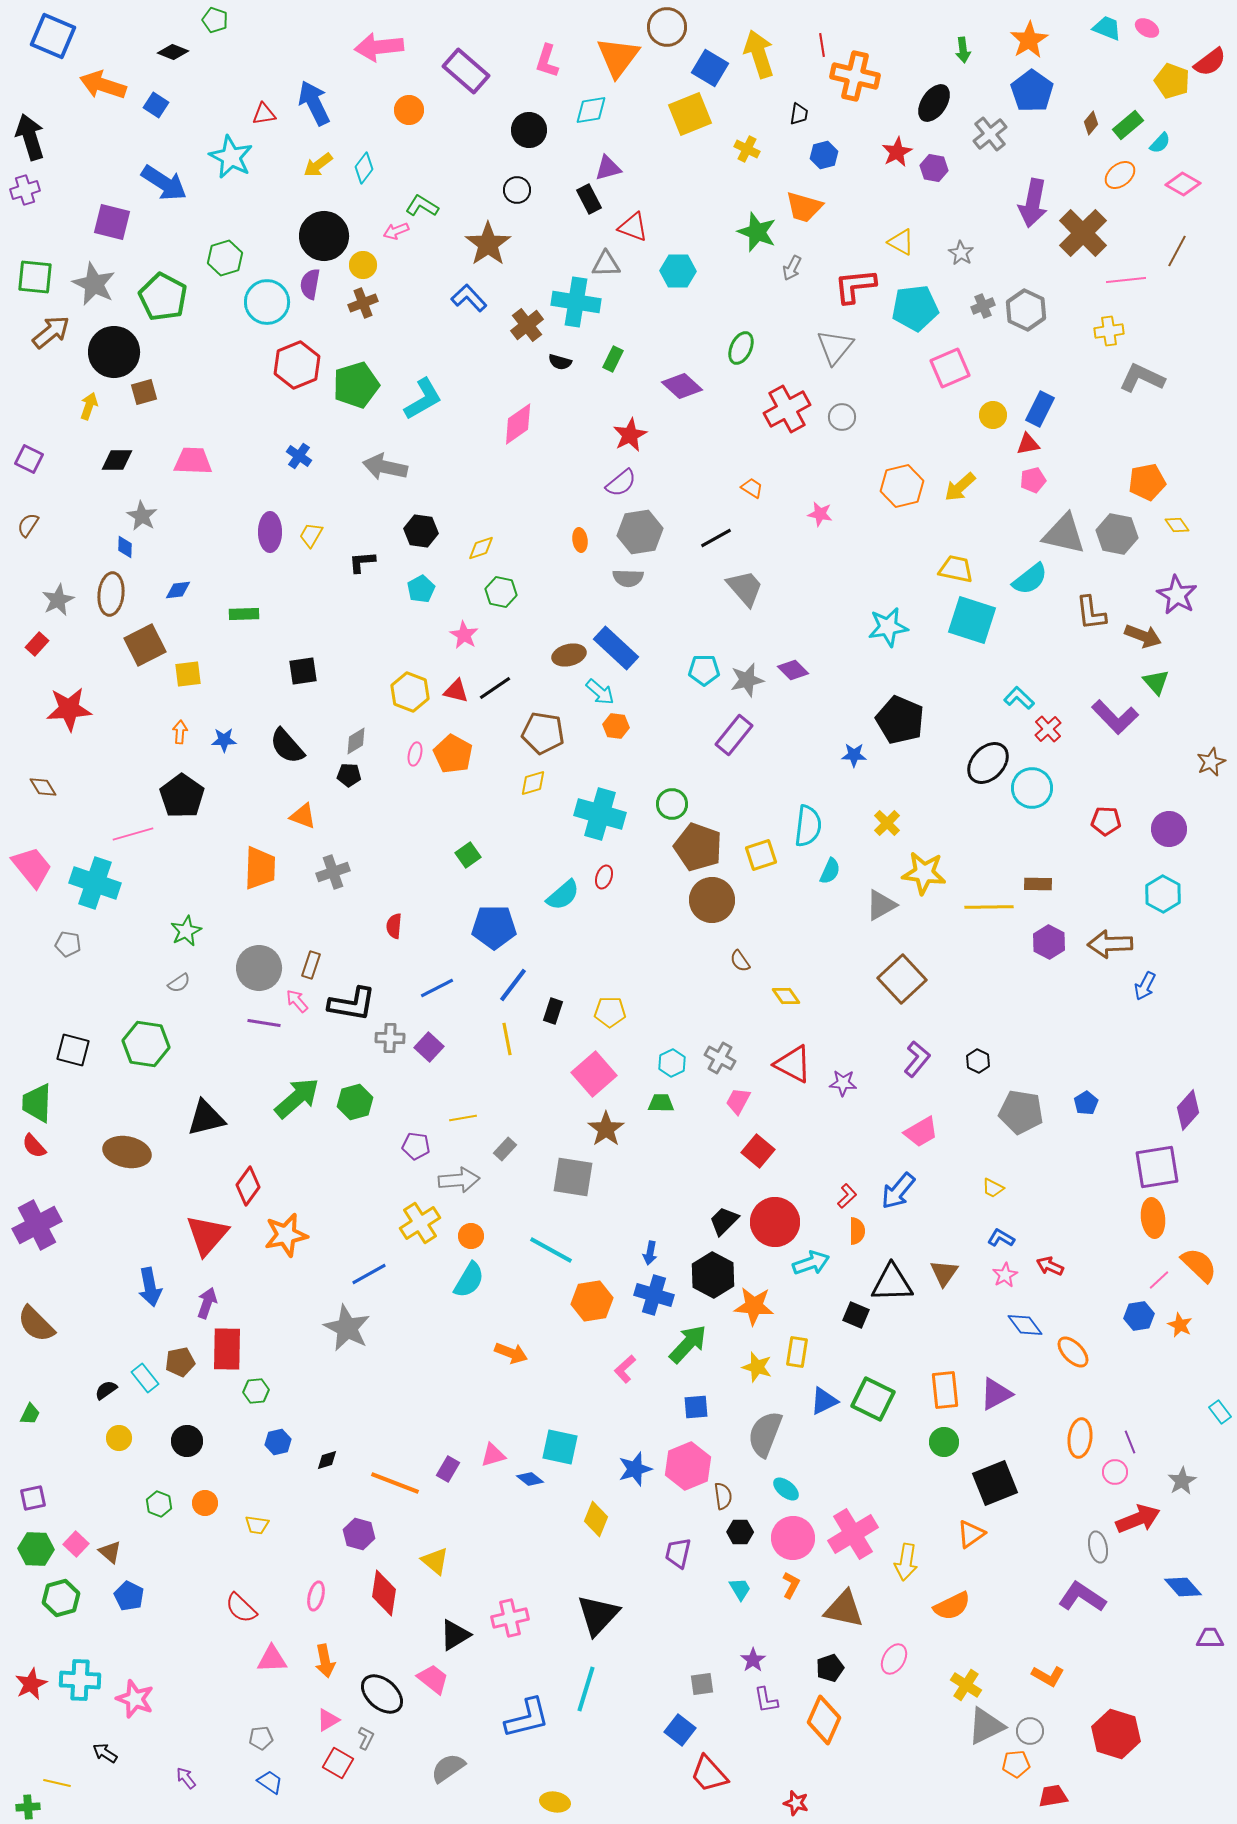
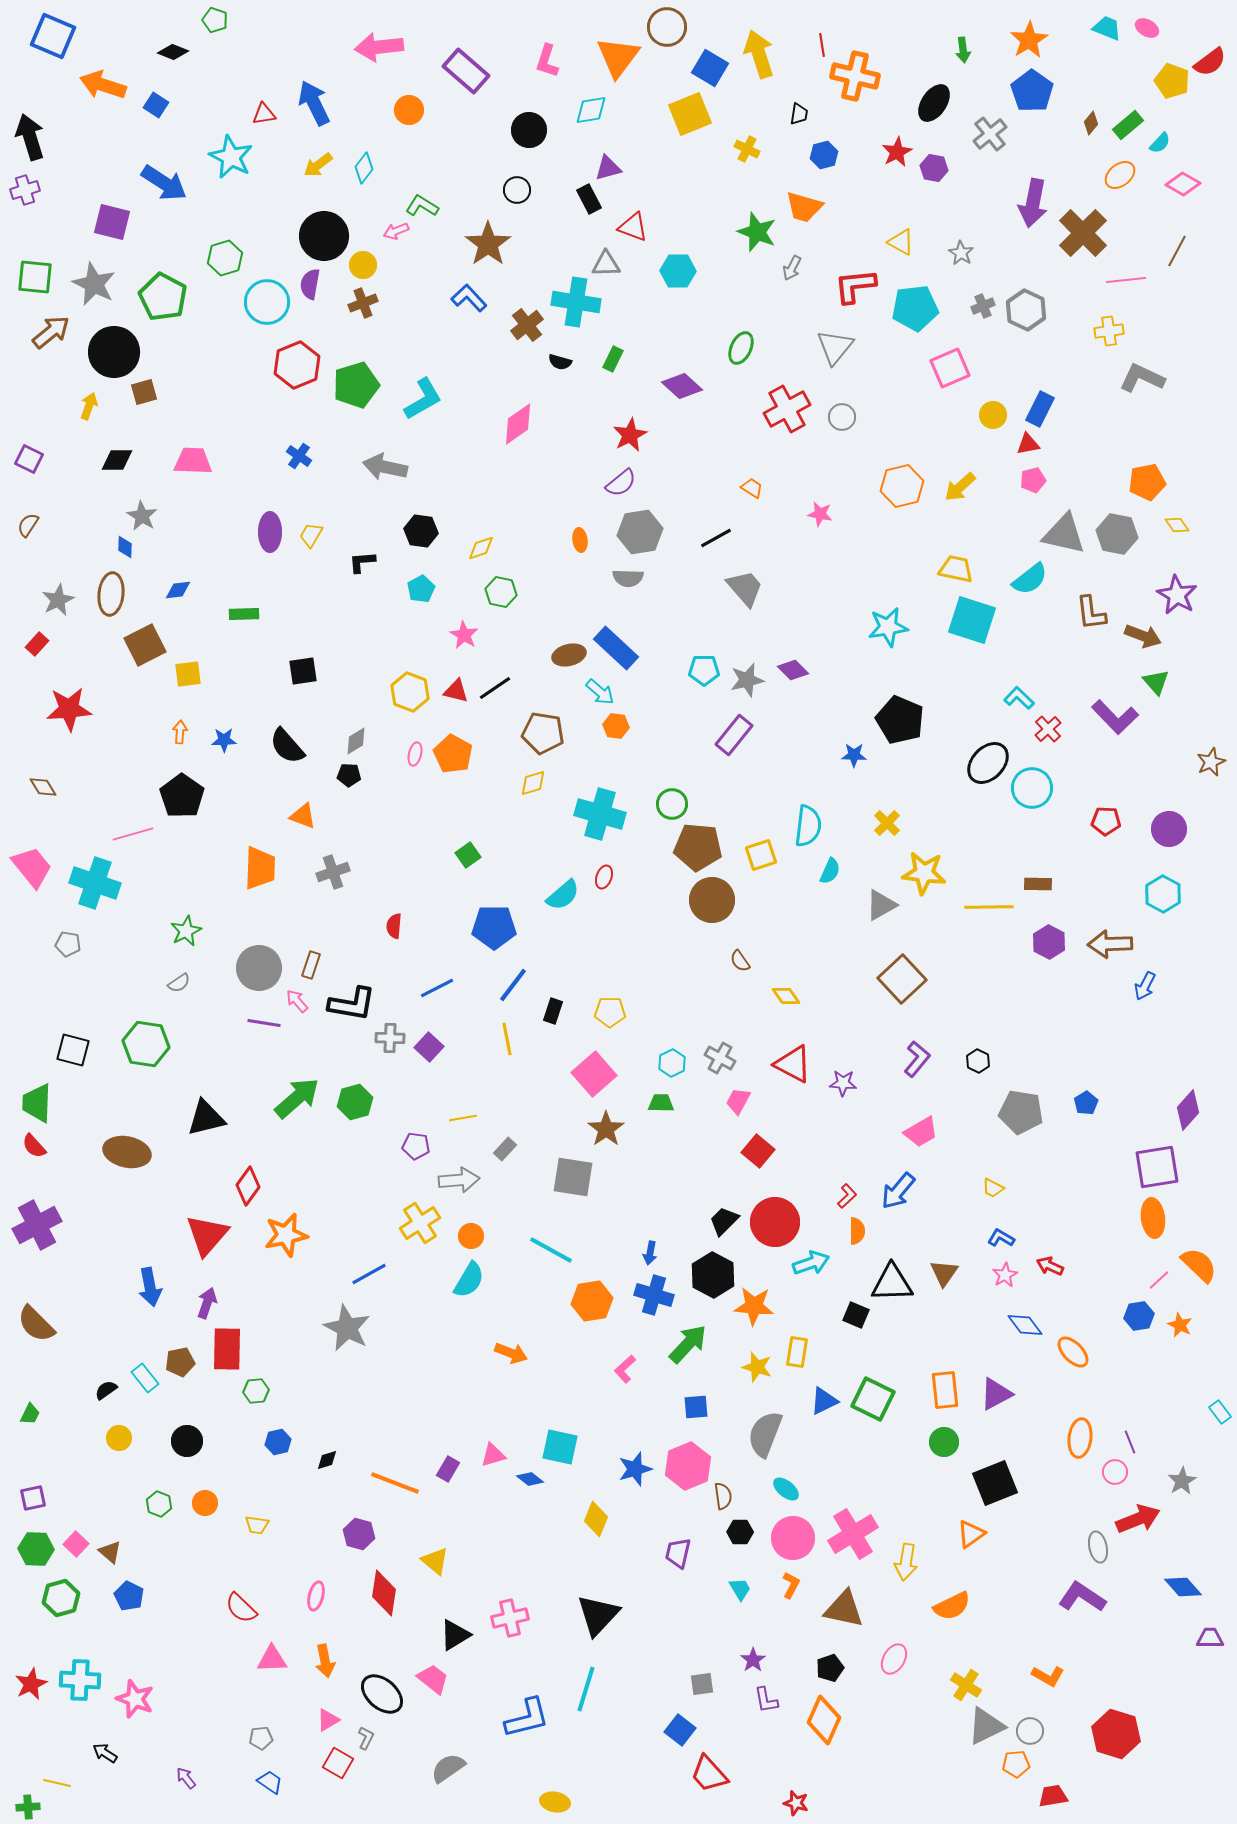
brown pentagon at (698, 847): rotated 15 degrees counterclockwise
